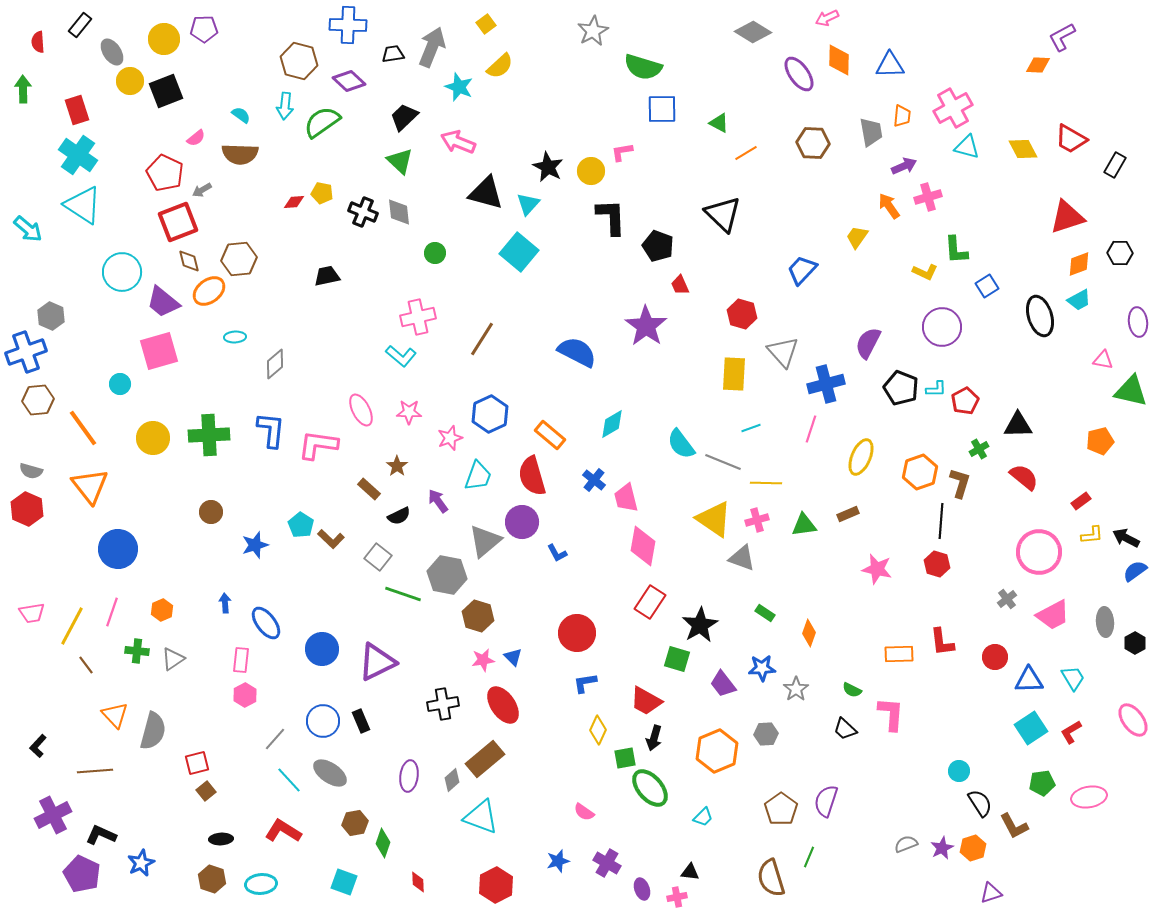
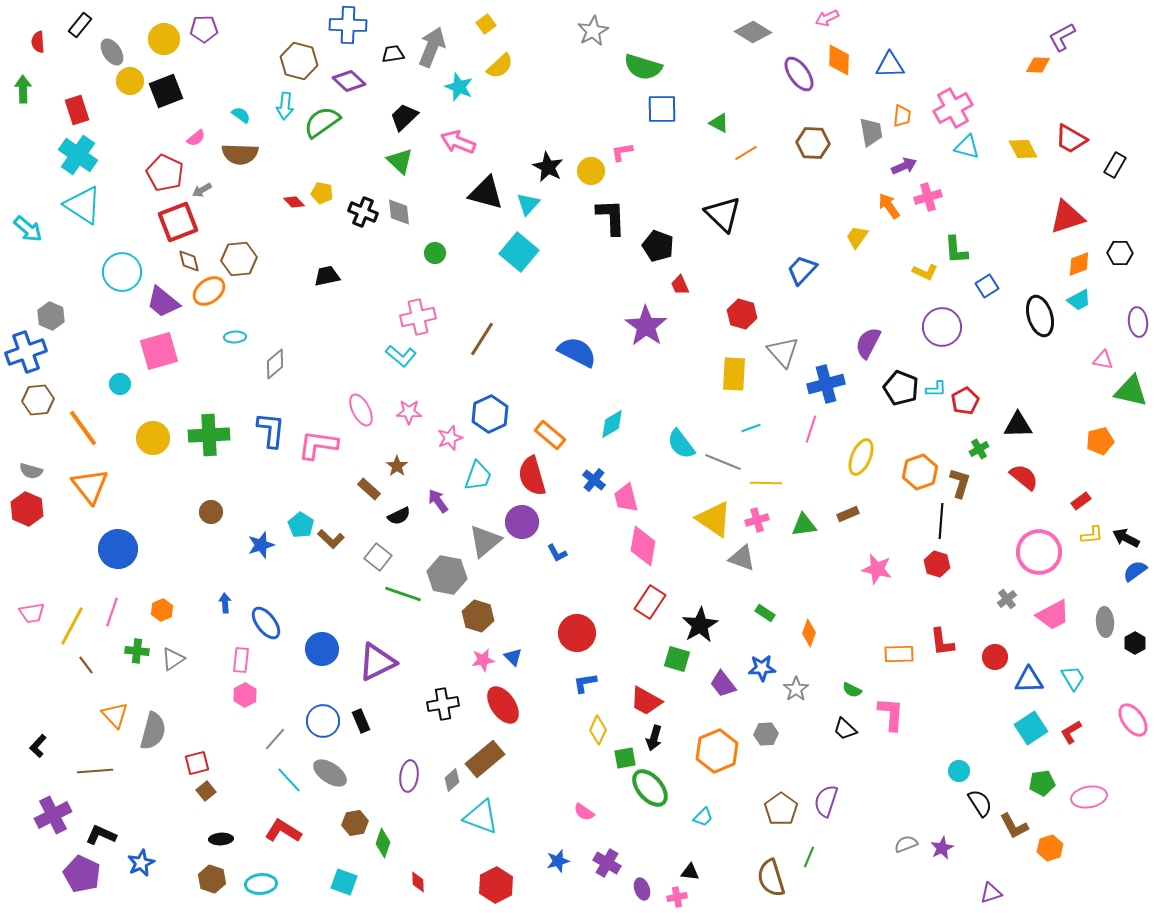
red diamond at (294, 202): rotated 50 degrees clockwise
blue star at (255, 545): moved 6 px right
orange hexagon at (973, 848): moved 77 px right
